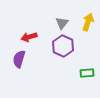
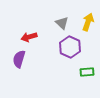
gray triangle: rotated 24 degrees counterclockwise
purple hexagon: moved 7 px right, 1 px down
green rectangle: moved 1 px up
